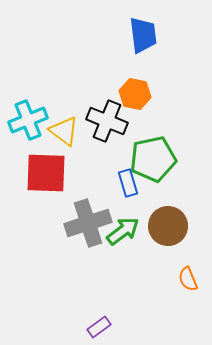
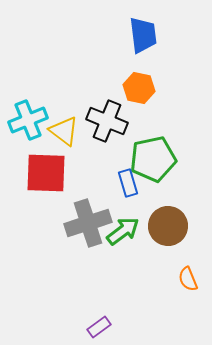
orange hexagon: moved 4 px right, 6 px up
